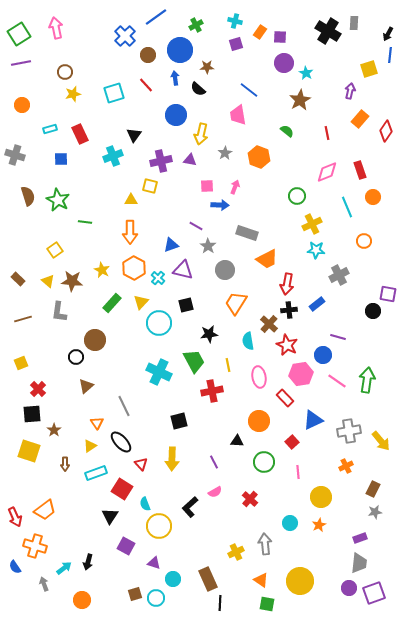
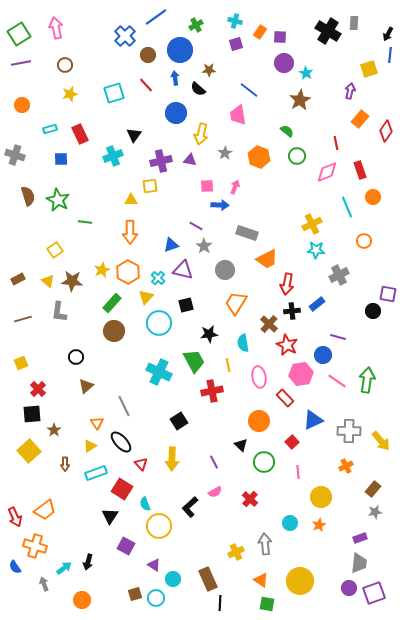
brown star at (207, 67): moved 2 px right, 3 px down
brown circle at (65, 72): moved 7 px up
yellow star at (73, 94): moved 3 px left
blue circle at (176, 115): moved 2 px up
red line at (327, 133): moved 9 px right, 10 px down
yellow square at (150, 186): rotated 21 degrees counterclockwise
green circle at (297, 196): moved 40 px up
gray star at (208, 246): moved 4 px left
orange hexagon at (134, 268): moved 6 px left, 4 px down
yellow star at (102, 270): rotated 21 degrees clockwise
brown rectangle at (18, 279): rotated 72 degrees counterclockwise
yellow triangle at (141, 302): moved 5 px right, 5 px up
black cross at (289, 310): moved 3 px right, 1 px down
brown circle at (95, 340): moved 19 px right, 9 px up
cyan semicircle at (248, 341): moved 5 px left, 2 px down
black square at (179, 421): rotated 18 degrees counterclockwise
gray cross at (349, 431): rotated 10 degrees clockwise
black triangle at (237, 441): moved 4 px right, 4 px down; rotated 40 degrees clockwise
yellow square at (29, 451): rotated 30 degrees clockwise
brown rectangle at (373, 489): rotated 14 degrees clockwise
purple triangle at (154, 563): moved 2 px down; rotated 16 degrees clockwise
